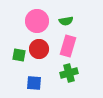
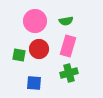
pink circle: moved 2 px left
